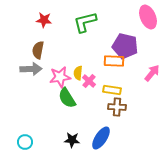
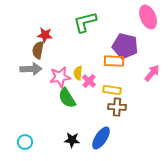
red star: moved 1 px right, 15 px down
